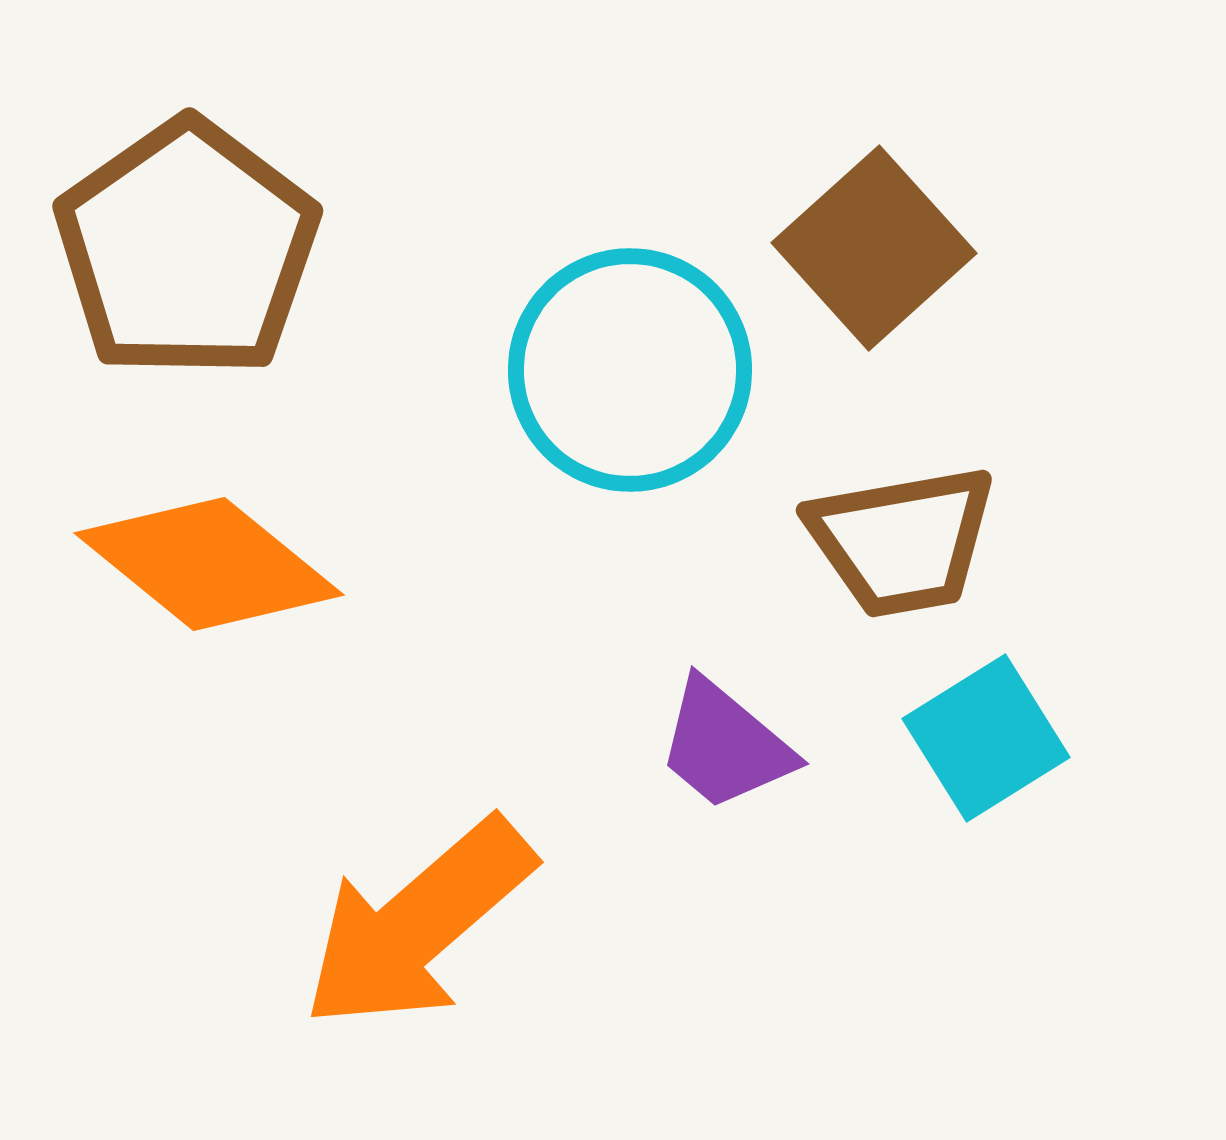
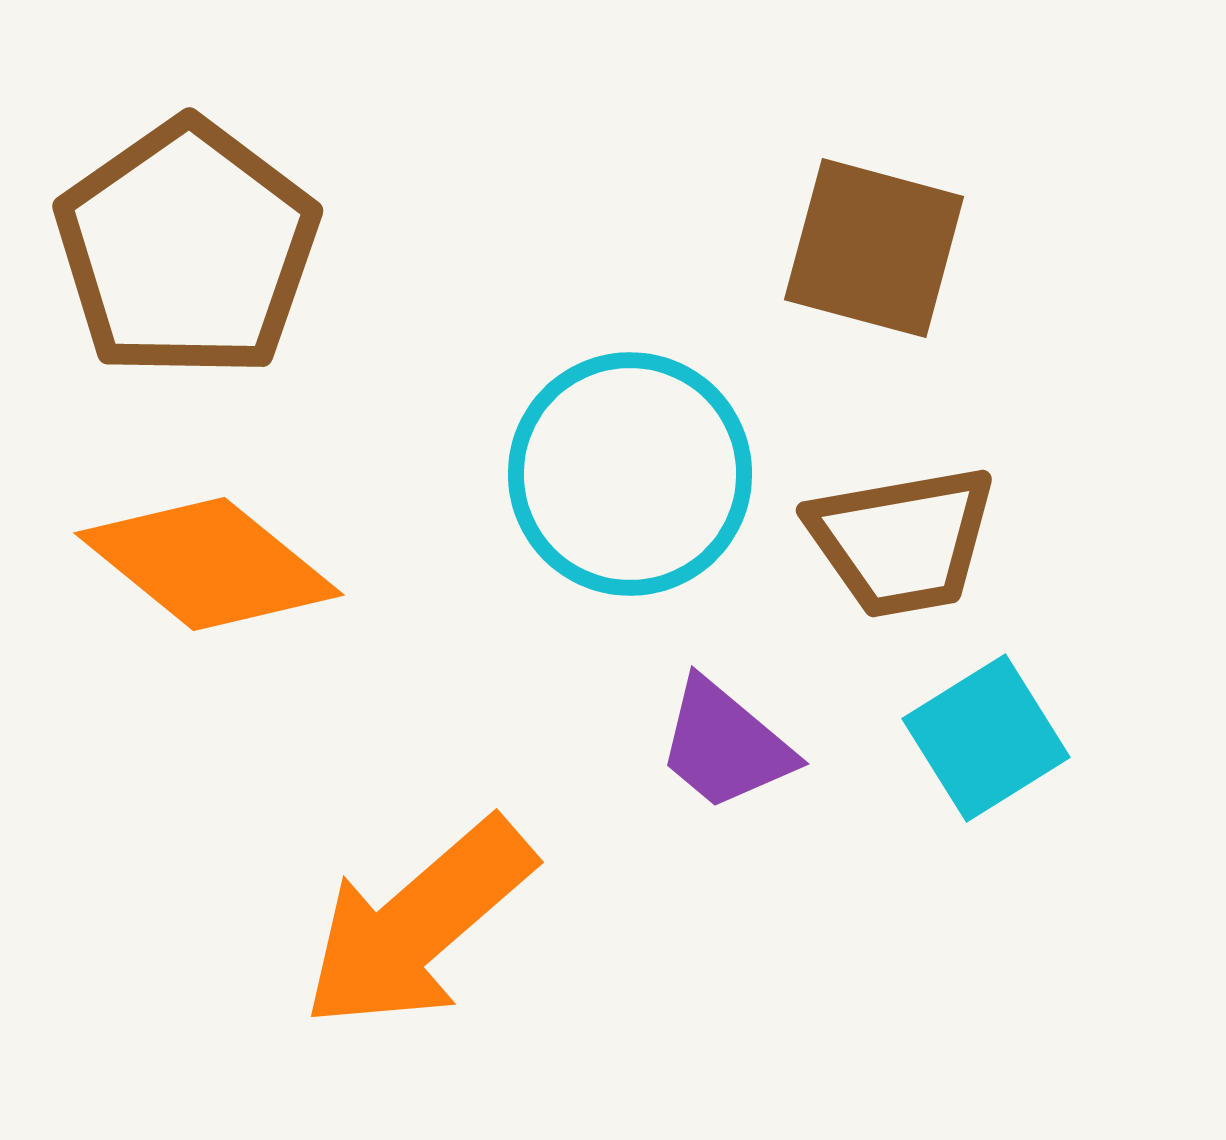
brown square: rotated 33 degrees counterclockwise
cyan circle: moved 104 px down
